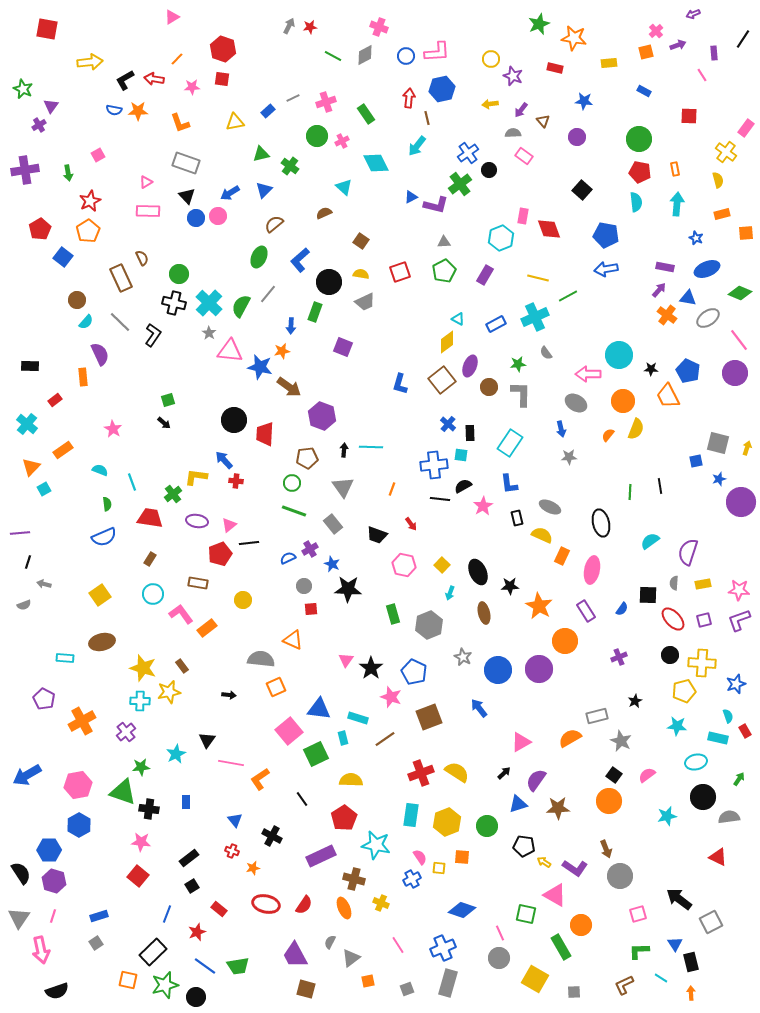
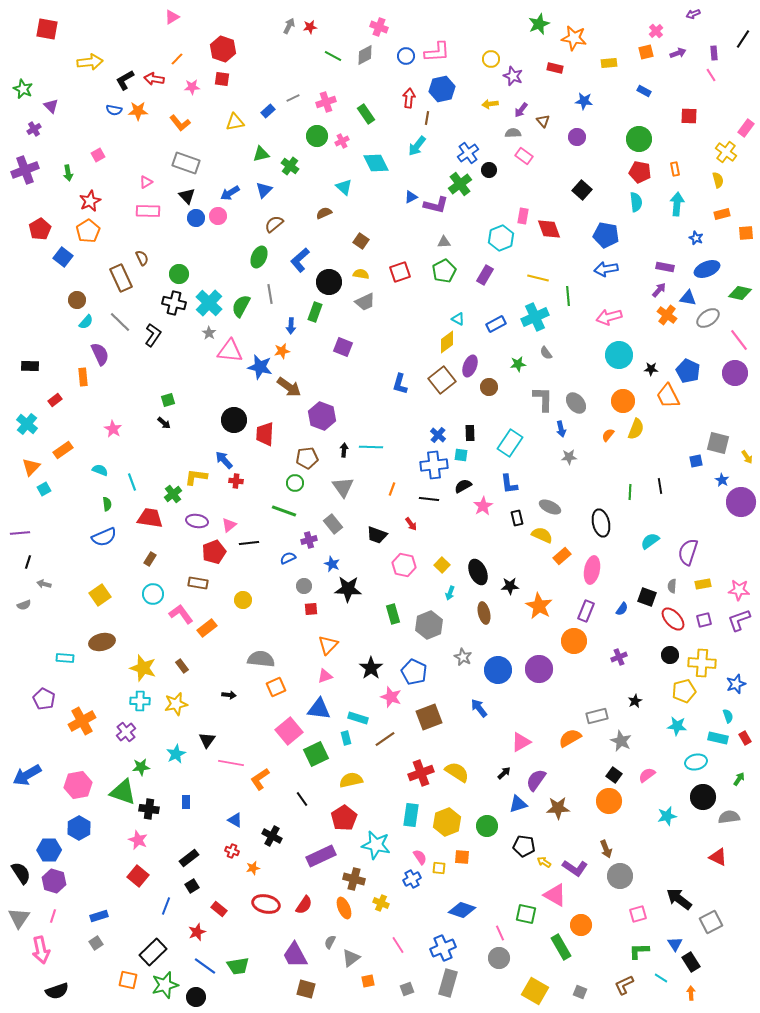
purple arrow at (678, 45): moved 8 px down
pink line at (702, 75): moved 9 px right
purple triangle at (51, 106): rotated 21 degrees counterclockwise
brown line at (427, 118): rotated 24 degrees clockwise
orange L-shape at (180, 123): rotated 20 degrees counterclockwise
purple cross at (39, 125): moved 5 px left, 4 px down
purple cross at (25, 170): rotated 12 degrees counterclockwise
green diamond at (740, 293): rotated 10 degrees counterclockwise
gray line at (268, 294): moved 2 px right; rotated 48 degrees counterclockwise
green line at (568, 296): rotated 66 degrees counterclockwise
pink arrow at (588, 374): moved 21 px right, 57 px up; rotated 15 degrees counterclockwise
gray L-shape at (521, 394): moved 22 px right, 5 px down
gray ellipse at (576, 403): rotated 20 degrees clockwise
blue cross at (448, 424): moved 10 px left, 11 px down
yellow arrow at (747, 448): moved 9 px down; rotated 128 degrees clockwise
blue star at (719, 479): moved 3 px right, 1 px down; rotated 24 degrees counterclockwise
green circle at (292, 483): moved 3 px right
black line at (440, 499): moved 11 px left
green line at (294, 511): moved 10 px left
purple cross at (310, 549): moved 1 px left, 9 px up; rotated 14 degrees clockwise
red pentagon at (220, 554): moved 6 px left, 2 px up
orange rectangle at (562, 556): rotated 24 degrees clockwise
gray semicircle at (674, 583): moved 2 px left, 3 px down
black square at (648, 595): moved 1 px left, 2 px down; rotated 18 degrees clockwise
purple rectangle at (586, 611): rotated 55 degrees clockwise
orange triangle at (293, 640): moved 35 px right, 5 px down; rotated 50 degrees clockwise
orange circle at (565, 641): moved 9 px right
pink triangle at (346, 660): moved 21 px left, 16 px down; rotated 35 degrees clockwise
yellow star at (169, 692): moved 7 px right, 12 px down
red rectangle at (745, 731): moved 7 px down
cyan rectangle at (343, 738): moved 3 px right
yellow semicircle at (351, 780): rotated 15 degrees counterclockwise
blue triangle at (235, 820): rotated 21 degrees counterclockwise
blue hexagon at (79, 825): moved 3 px down
pink star at (141, 842): moved 3 px left, 2 px up; rotated 18 degrees clockwise
blue line at (167, 914): moved 1 px left, 8 px up
black rectangle at (691, 962): rotated 18 degrees counterclockwise
yellow square at (535, 979): moved 12 px down
gray square at (574, 992): moved 6 px right; rotated 24 degrees clockwise
